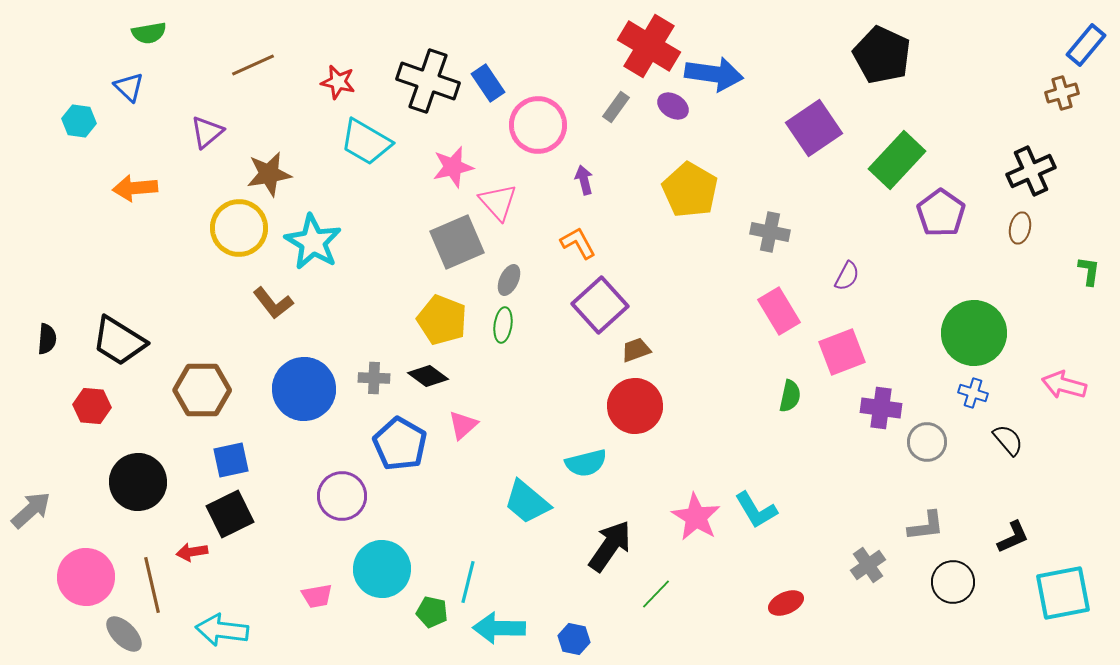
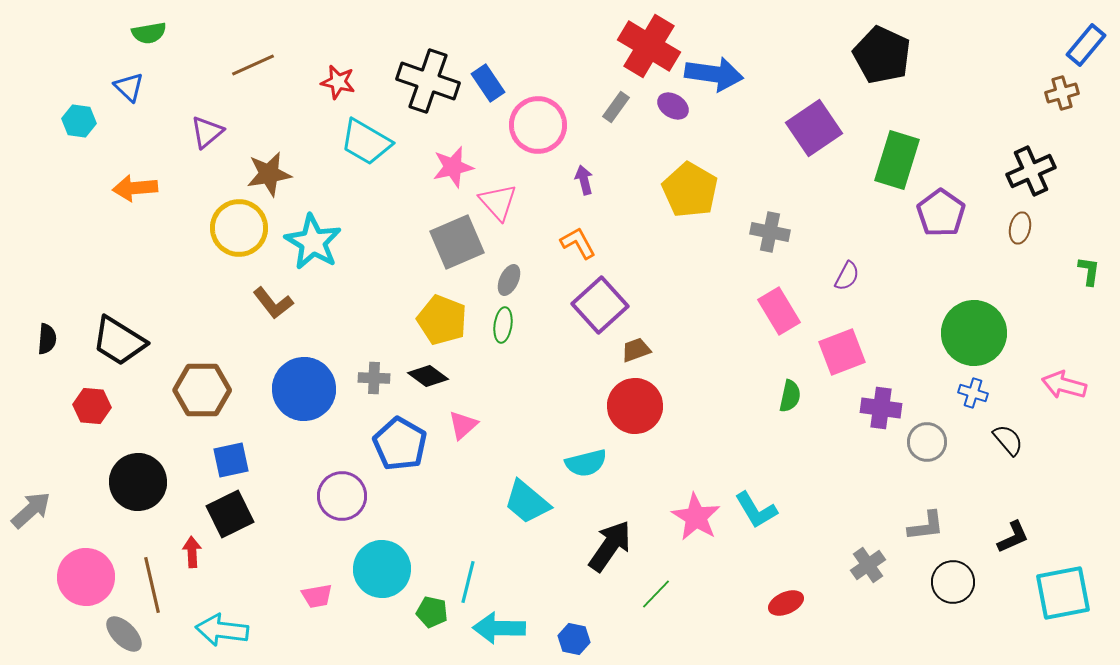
green rectangle at (897, 160): rotated 26 degrees counterclockwise
red arrow at (192, 552): rotated 96 degrees clockwise
